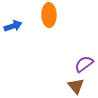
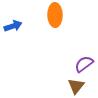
orange ellipse: moved 6 px right
brown triangle: rotated 18 degrees clockwise
